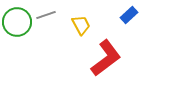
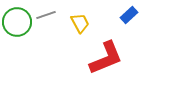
yellow trapezoid: moved 1 px left, 2 px up
red L-shape: rotated 15 degrees clockwise
